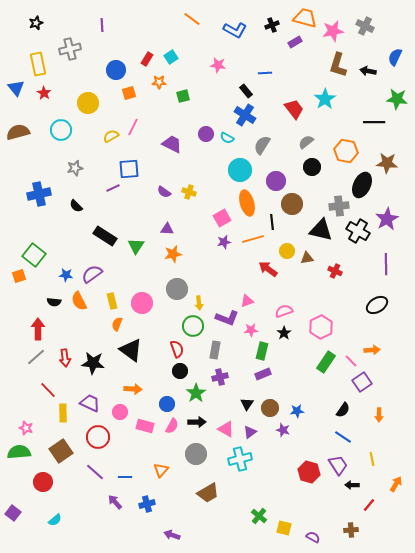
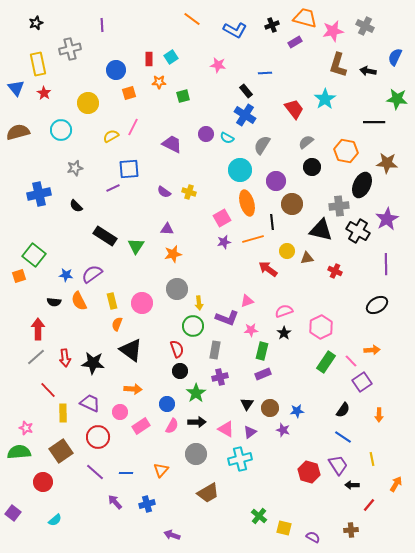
red rectangle at (147, 59): moved 2 px right; rotated 32 degrees counterclockwise
pink rectangle at (145, 426): moved 4 px left; rotated 48 degrees counterclockwise
blue line at (125, 477): moved 1 px right, 4 px up
